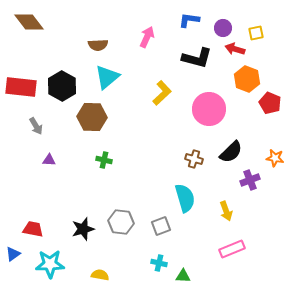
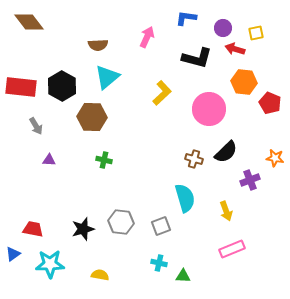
blue L-shape: moved 3 px left, 2 px up
orange hexagon: moved 3 px left, 3 px down; rotated 15 degrees counterclockwise
black semicircle: moved 5 px left
